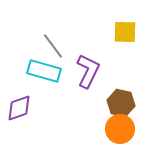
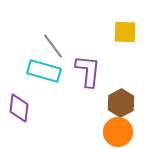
purple L-shape: rotated 20 degrees counterclockwise
brown hexagon: rotated 20 degrees clockwise
purple diamond: rotated 64 degrees counterclockwise
orange circle: moved 2 px left, 3 px down
